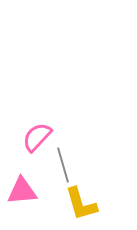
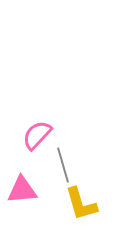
pink semicircle: moved 2 px up
pink triangle: moved 1 px up
